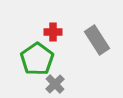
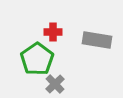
gray rectangle: rotated 48 degrees counterclockwise
